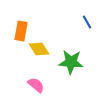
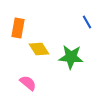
orange rectangle: moved 3 px left, 3 px up
green star: moved 5 px up
pink semicircle: moved 8 px left, 2 px up
